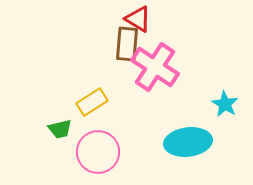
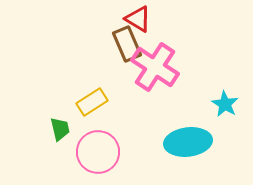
brown rectangle: rotated 28 degrees counterclockwise
green trapezoid: rotated 90 degrees counterclockwise
